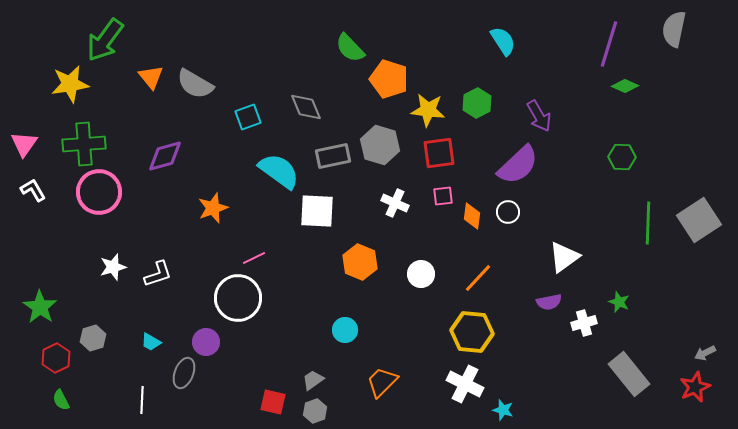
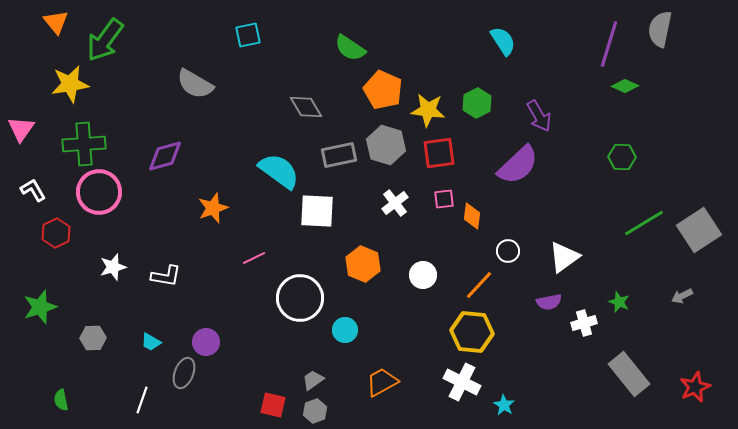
gray semicircle at (674, 29): moved 14 px left
green semicircle at (350, 48): rotated 12 degrees counterclockwise
orange triangle at (151, 77): moved 95 px left, 55 px up
orange pentagon at (389, 79): moved 6 px left, 11 px down; rotated 6 degrees clockwise
gray diamond at (306, 107): rotated 8 degrees counterclockwise
cyan square at (248, 117): moved 82 px up; rotated 8 degrees clockwise
pink triangle at (24, 144): moved 3 px left, 15 px up
gray hexagon at (380, 145): moved 6 px right
gray rectangle at (333, 156): moved 6 px right, 1 px up
pink square at (443, 196): moved 1 px right, 3 px down
white cross at (395, 203): rotated 28 degrees clockwise
white circle at (508, 212): moved 39 px down
gray square at (699, 220): moved 10 px down
green line at (648, 223): moved 4 px left; rotated 57 degrees clockwise
orange hexagon at (360, 262): moved 3 px right, 2 px down
white L-shape at (158, 274): moved 8 px right, 2 px down; rotated 28 degrees clockwise
white circle at (421, 274): moved 2 px right, 1 px down
orange line at (478, 278): moved 1 px right, 7 px down
white circle at (238, 298): moved 62 px right
green star at (40, 307): rotated 20 degrees clockwise
gray hexagon at (93, 338): rotated 15 degrees clockwise
gray arrow at (705, 353): moved 23 px left, 57 px up
red hexagon at (56, 358): moved 125 px up
orange trapezoid at (382, 382): rotated 16 degrees clockwise
white cross at (465, 384): moved 3 px left, 2 px up
green semicircle at (61, 400): rotated 15 degrees clockwise
white line at (142, 400): rotated 16 degrees clockwise
red square at (273, 402): moved 3 px down
cyan star at (503, 410): moved 1 px right, 5 px up; rotated 15 degrees clockwise
